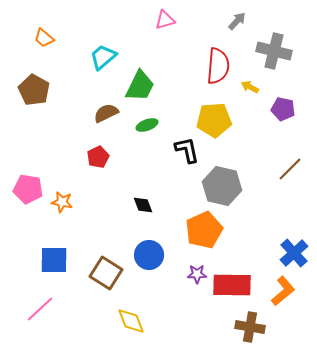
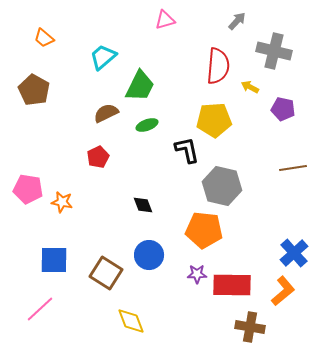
brown line: moved 3 px right, 1 px up; rotated 36 degrees clockwise
orange pentagon: rotated 30 degrees clockwise
